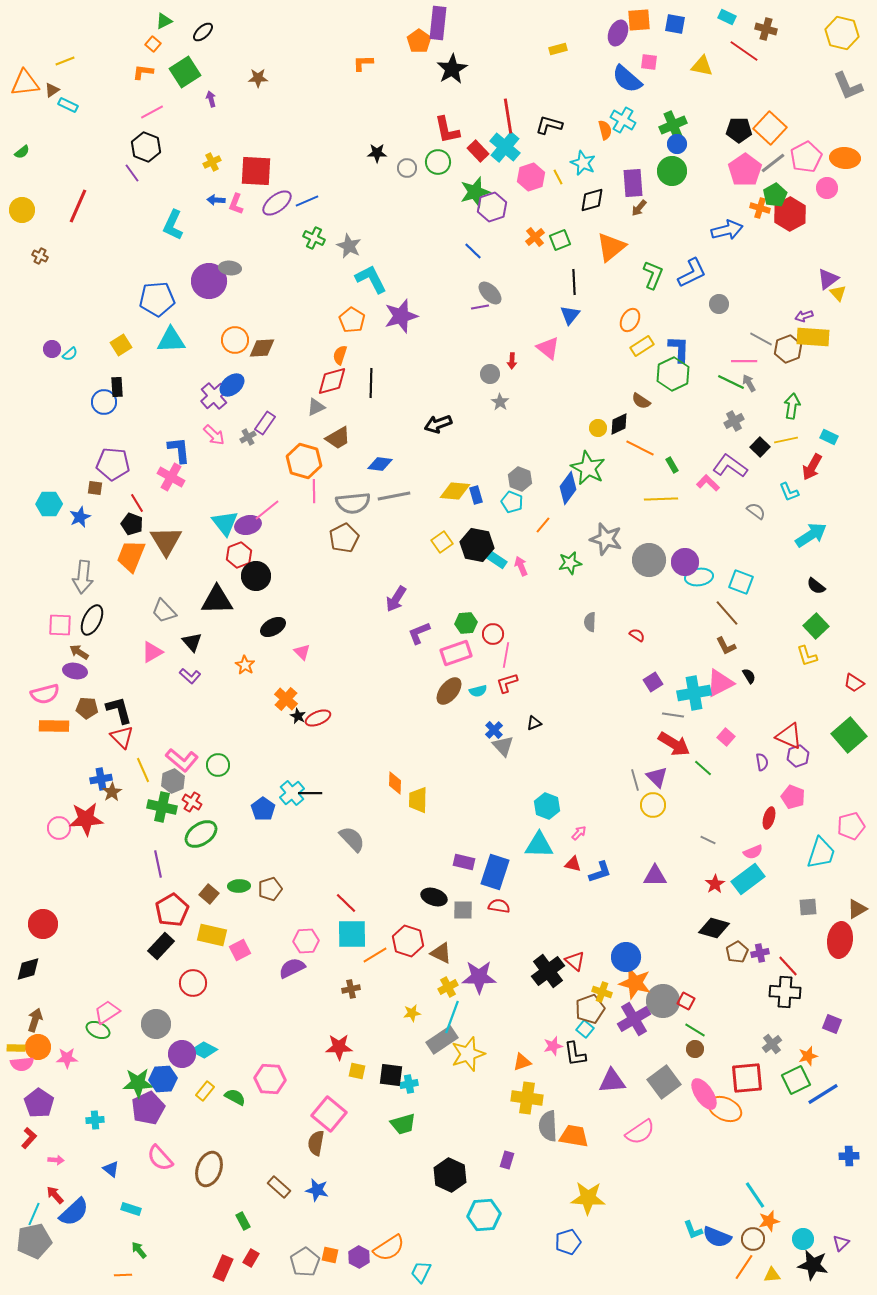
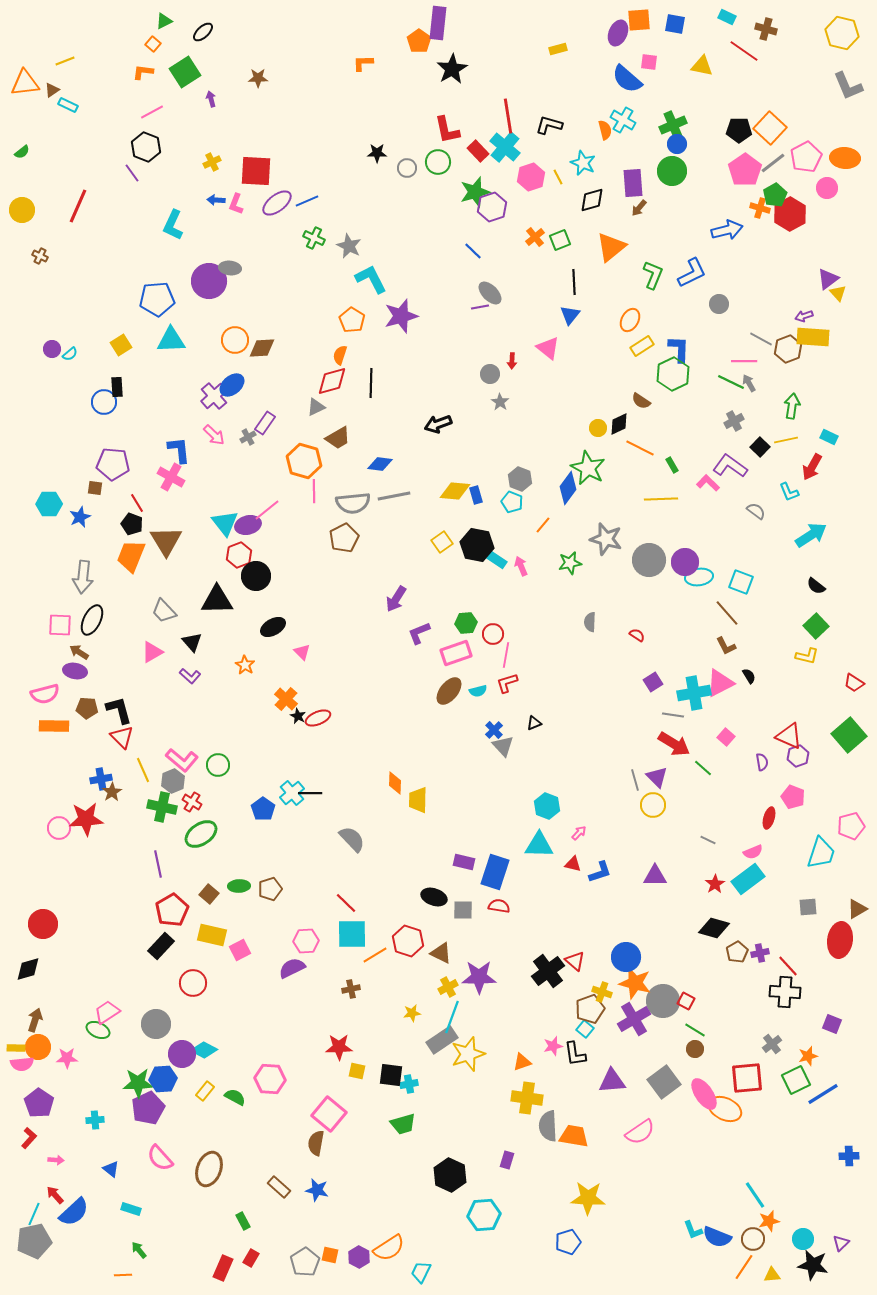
yellow L-shape at (807, 656): rotated 60 degrees counterclockwise
